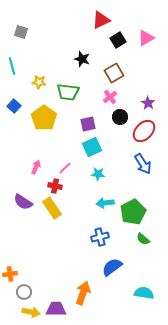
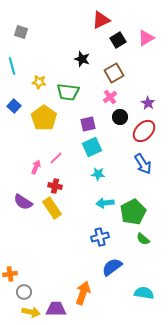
pink line: moved 9 px left, 10 px up
